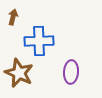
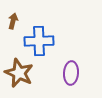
brown arrow: moved 4 px down
purple ellipse: moved 1 px down
